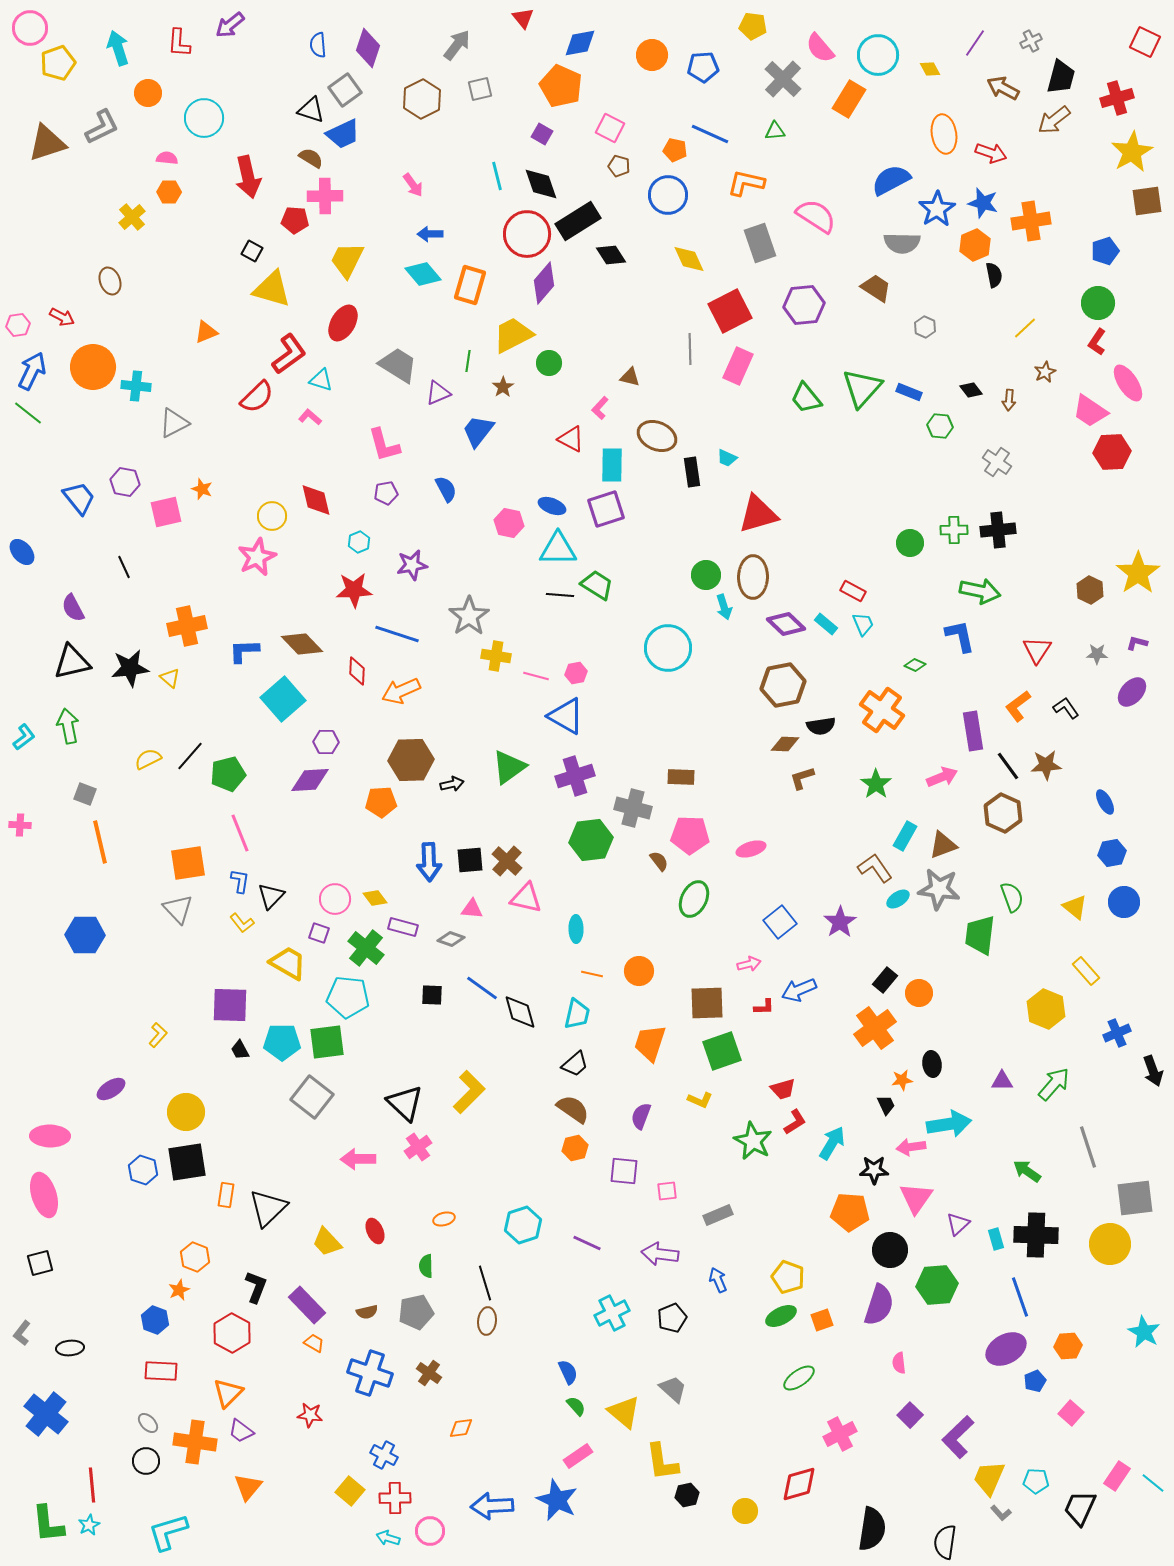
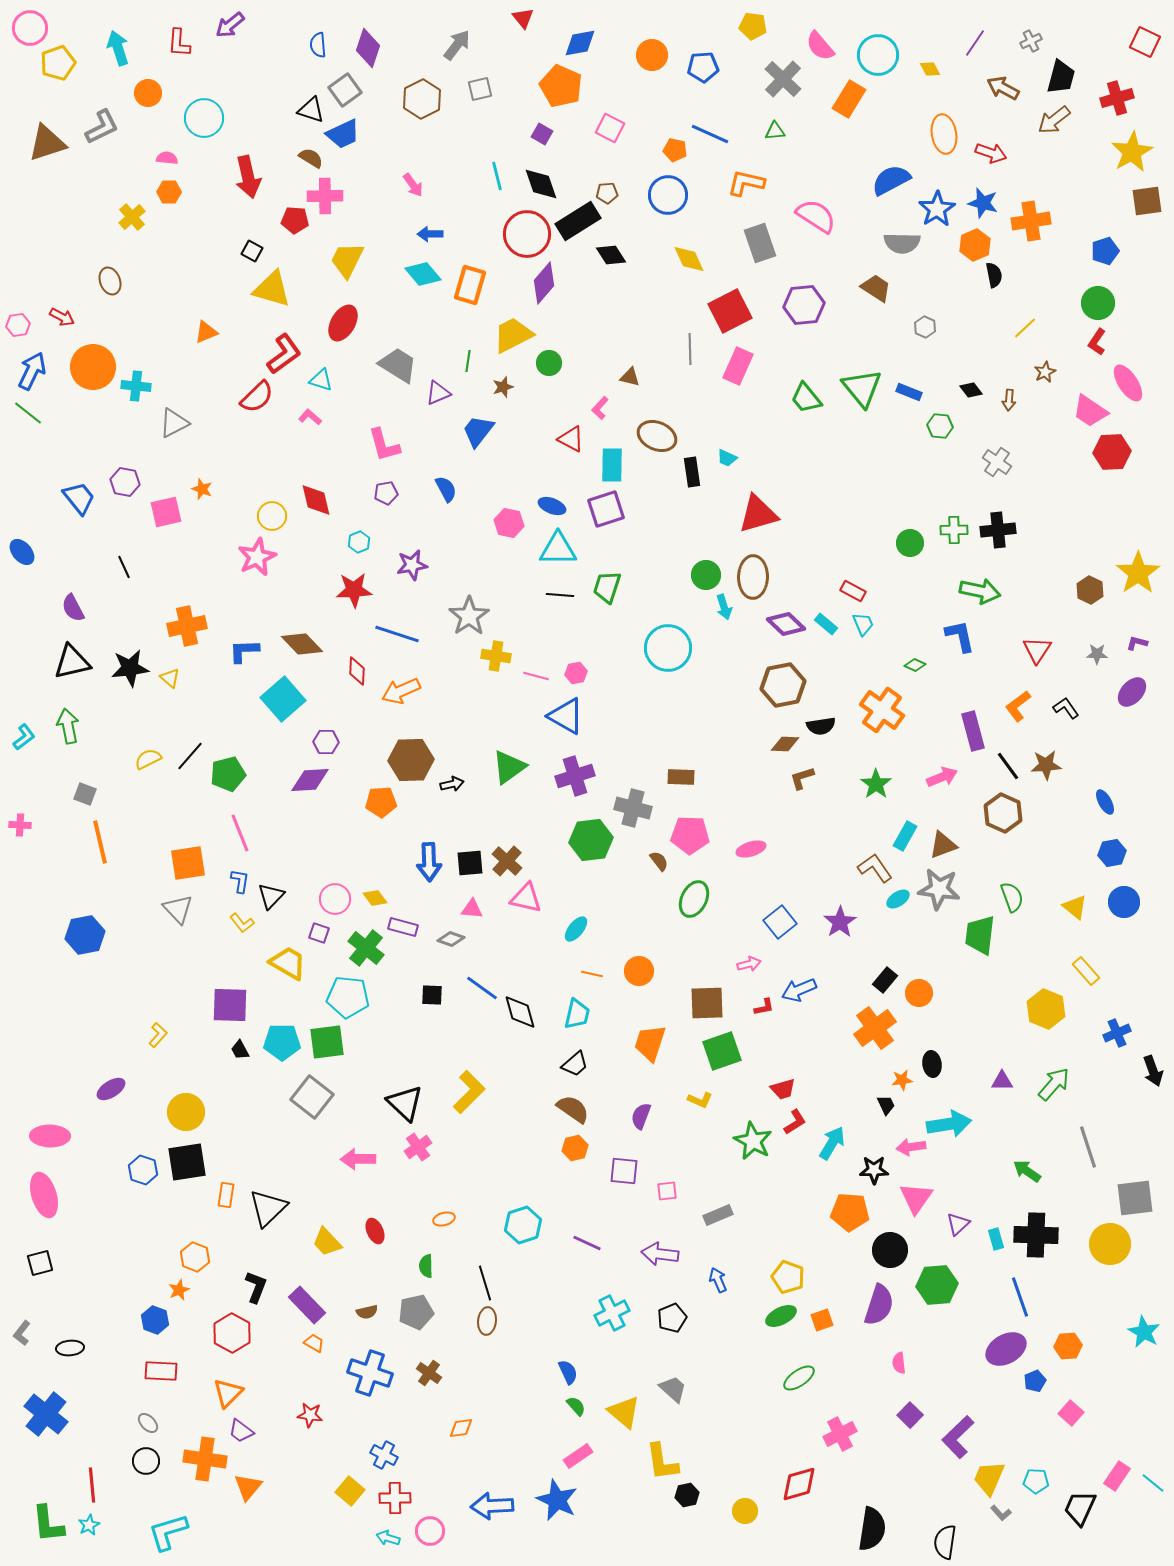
pink semicircle at (820, 48): moved 2 px up
brown pentagon at (619, 166): moved 12 px left, 27 px down; rotated 20 degrees counterclockwise
red L-shape at (289, 354): moved 5 px left
brown star at (503, 387): rotated 15 degrees clockwise
green triangle at (862, 388): rotated 21 degrees counterclockwise
green trapezoid at (597, 585): moved 10 px right, 2 px down; rotated 104 degrees counterclockwise
purple rectangle at (973, 731): rotated 6 degrees counterclockwise
black square at (470, 860): moved 3 px down
cyan ellipse at (576, 929): rotated 40 degrees clockwise
blue hexagon at (85, 935): rotated 12 degrees counterclockwise
red L-shape at (764, 1007): rotated 10 degrees counterclockwise
orange cross at (195, 1442): moved 10 px right, 17 px down
